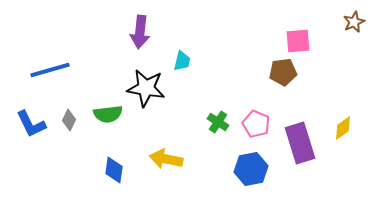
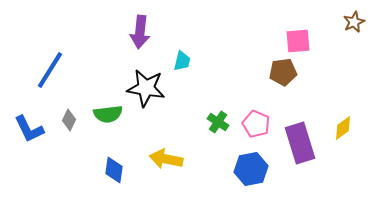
blue line: rotated 42 degrees counterclockwise
blue L-shape: moved 2 px left, 5 px down
